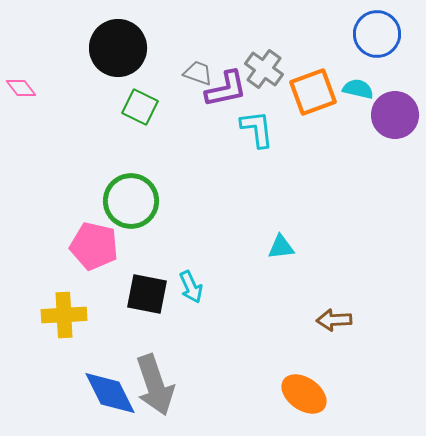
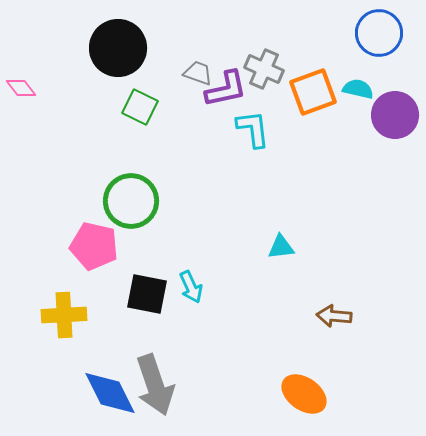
blue circle: moved 2 px right, 1 px up
gray cross: rotated 12 degrees counterclockwise
cyan L-shape: moved 4 px left
brown arrow: moved 4 px up; rotated 8 degrees clockwise
